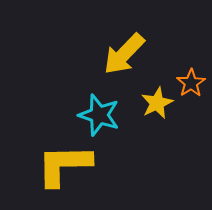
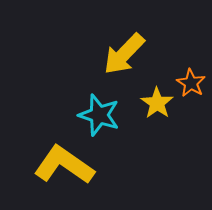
orange star: rotated 8 degrees counterclockwise
yellow star: rotated 12 degrees counterclockwise
yellow L-shape: rotated 36 degrees clockwise
